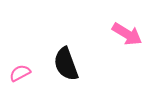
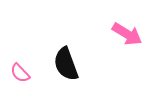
pink semicircle: rotated 105 degrees counterclockwise
